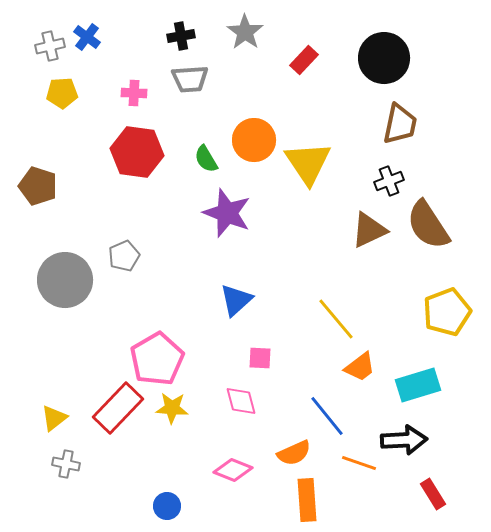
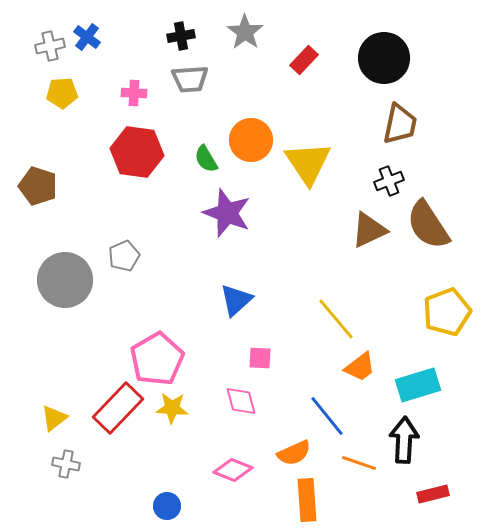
orange circle at (254, 140): moved 3 px left
black arrow at (404, 440): rotated 84 degrees counterclockwise
red rectangle at (433, 494): rotated 72 degrees counterclockwise
